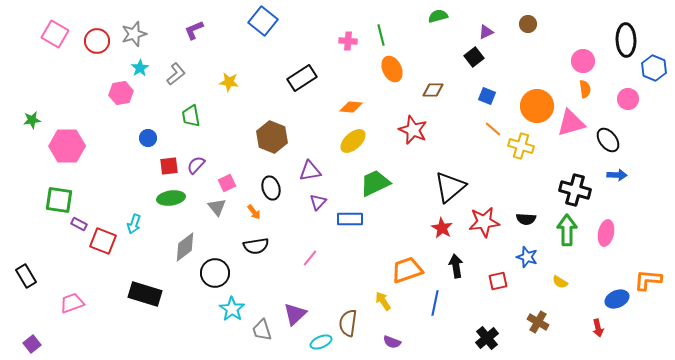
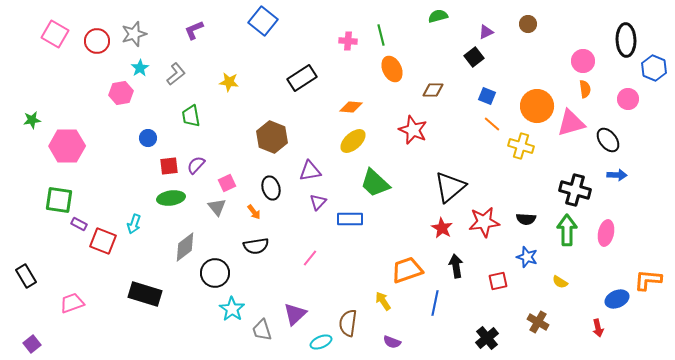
orange line at (493, 129): moved 1 px left, 5 px up
green trapezoid at (375, 183): rotated 112 degrees counterclockwise
